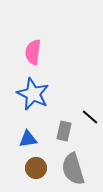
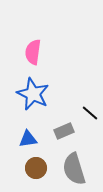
black line: moved 4 px up
gray rectangle: rotated 54 degrees clockwise
gray semicircle: moved 1 px right
